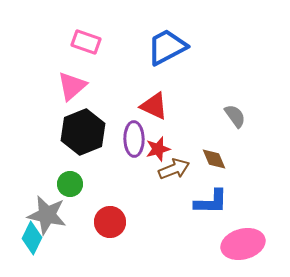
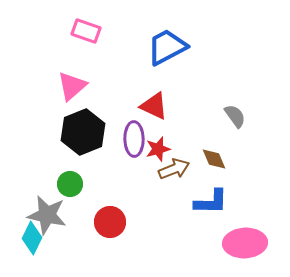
pink rectangle: moved 11 px up
pink ellipse: moved 2 px right, 1 px up; rotated 12 degrees clockwise
